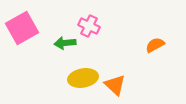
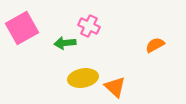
orange triangle: moved 2 px down
